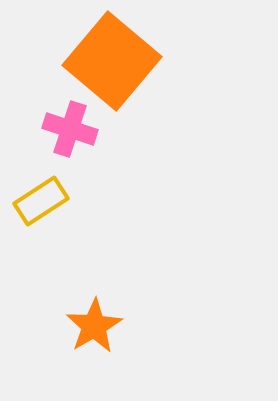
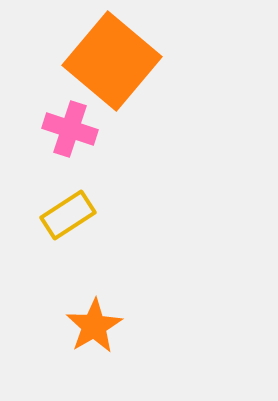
yellow rectangle: moved 27 px right, 14 px down
